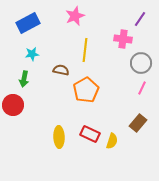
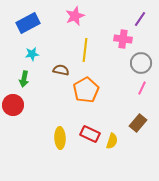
yellow ellipse: moved 1 px right, 1 px down
